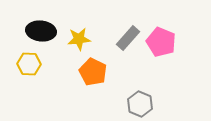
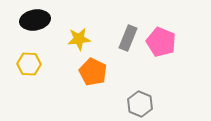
black ellipse: moved 6 px left, 11 px up; rotated 16 degrees counterclockwise
gray rectangle: rotated 20 degrees counterclockwise
